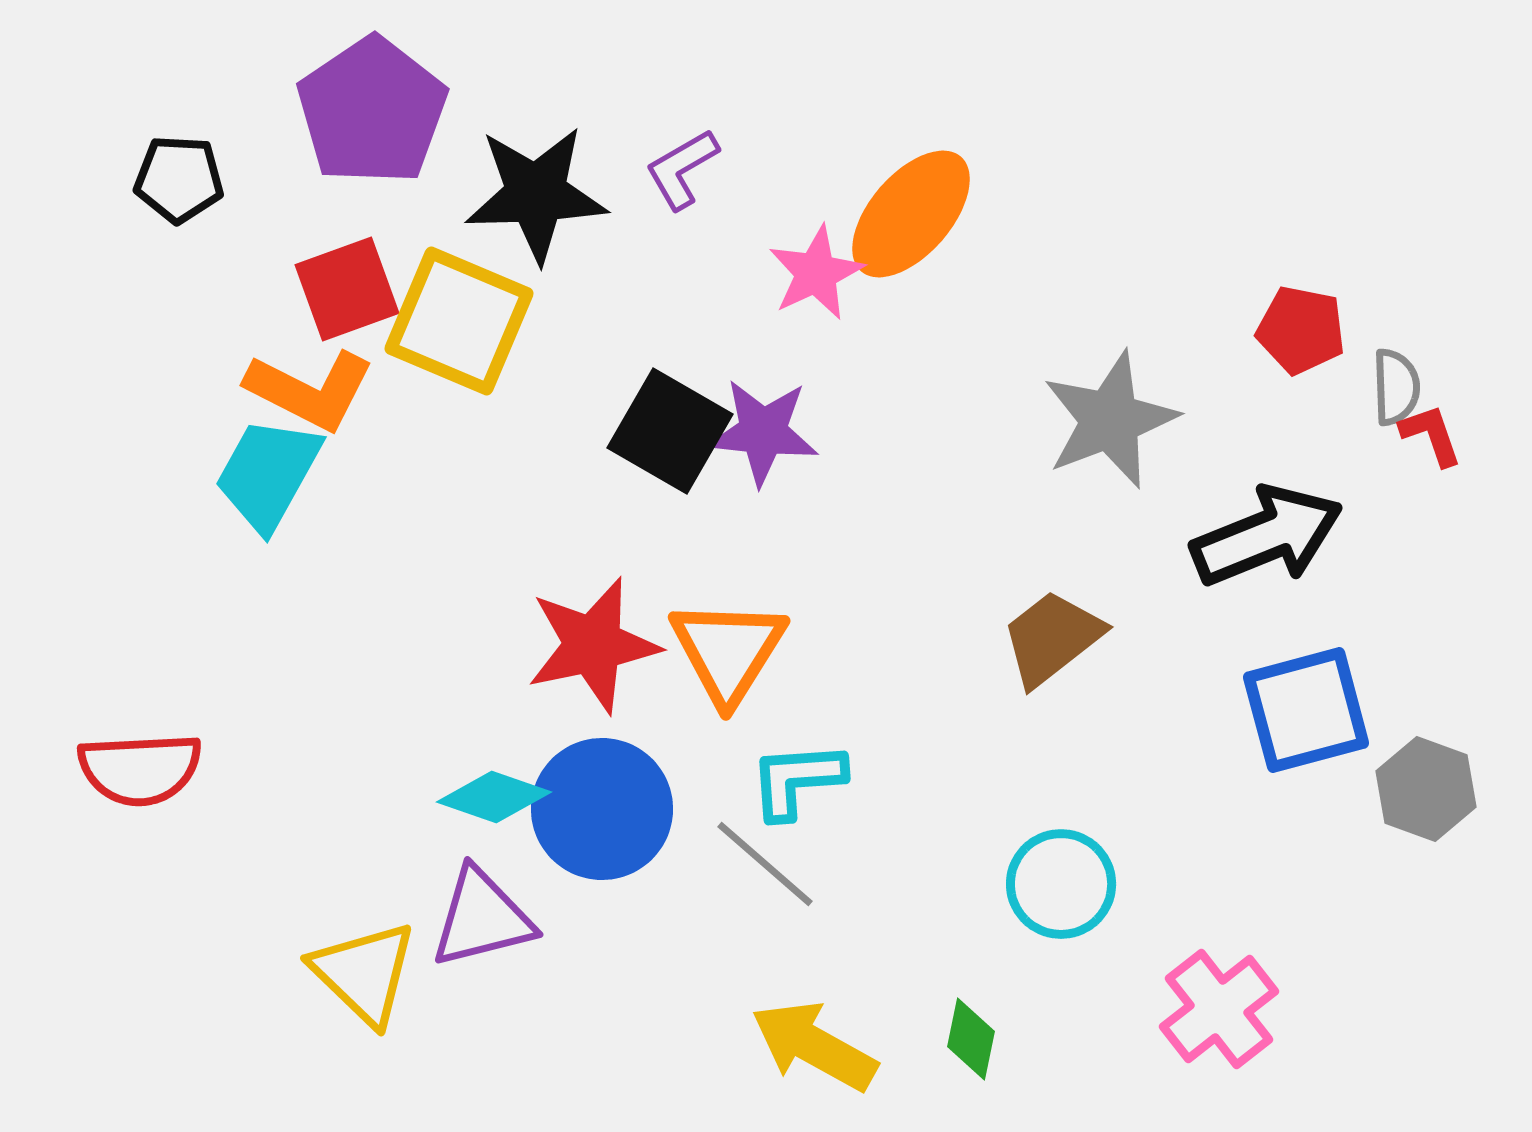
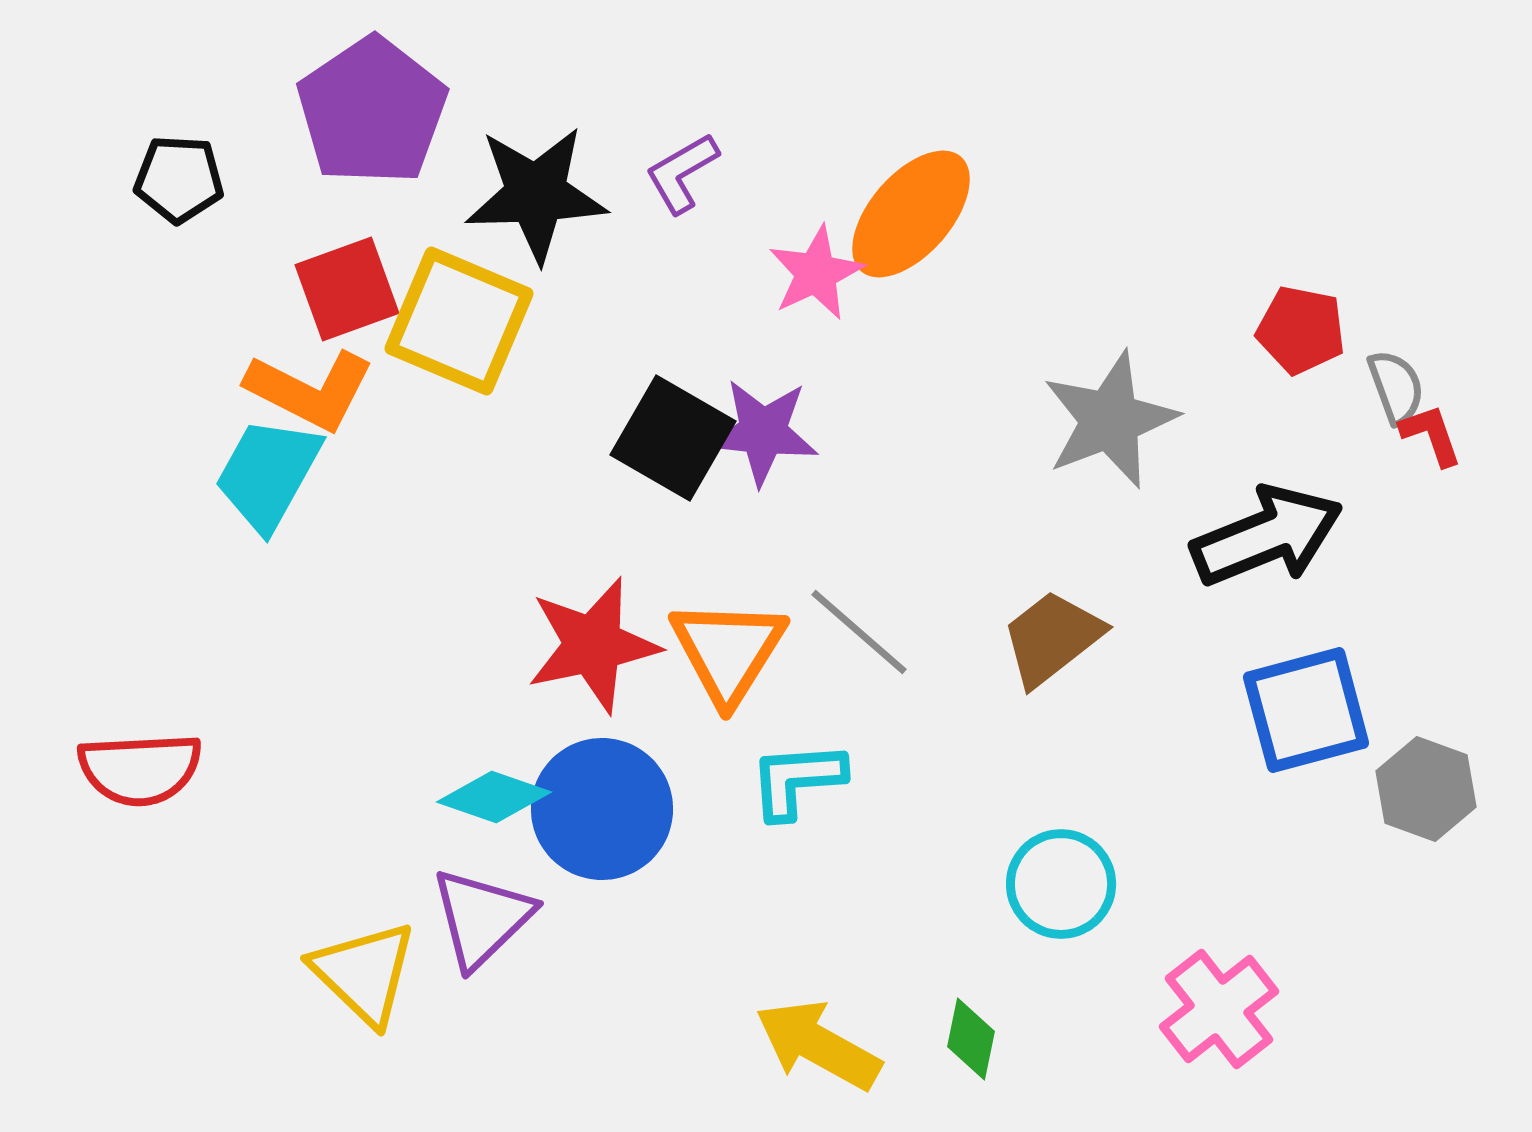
purple L-shape: moved 4 px down
gray semicircle: rotated 18 degrees counterclockwise
black square: moved 3 px right, 7 px down
gray line: moved 94 px right, 232 px up
purple triangle: rotated 30 degrees counterclockwise
yellow arrow: moved 4 px right, 1 px up
